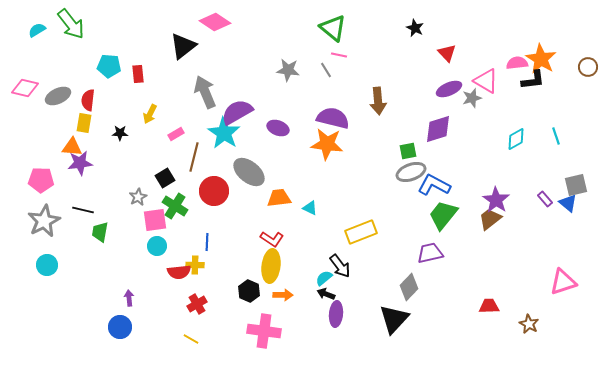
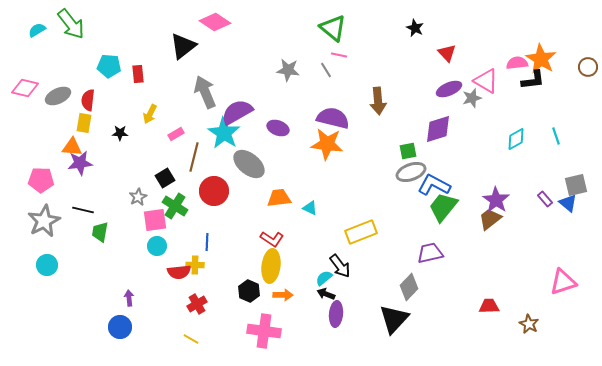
gray ellipse at (249, 172): moved 8 px up
green trapezoid at (443, 215): moved 8 px up
